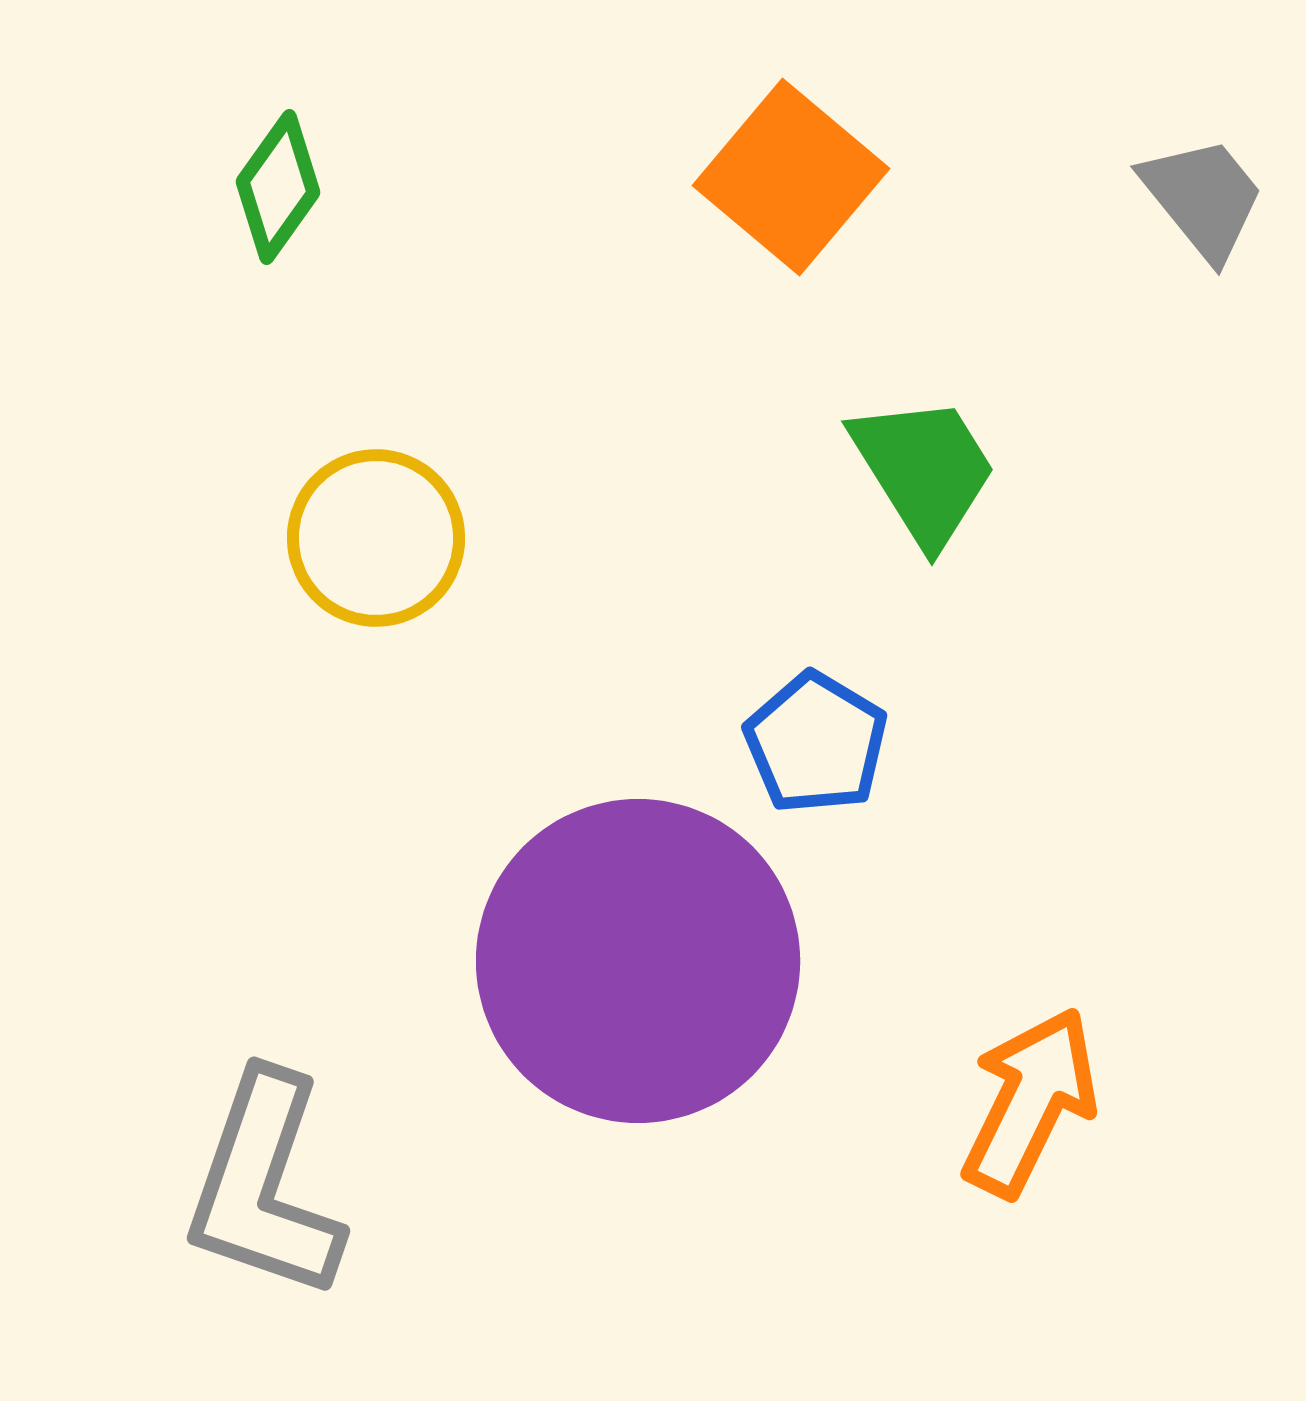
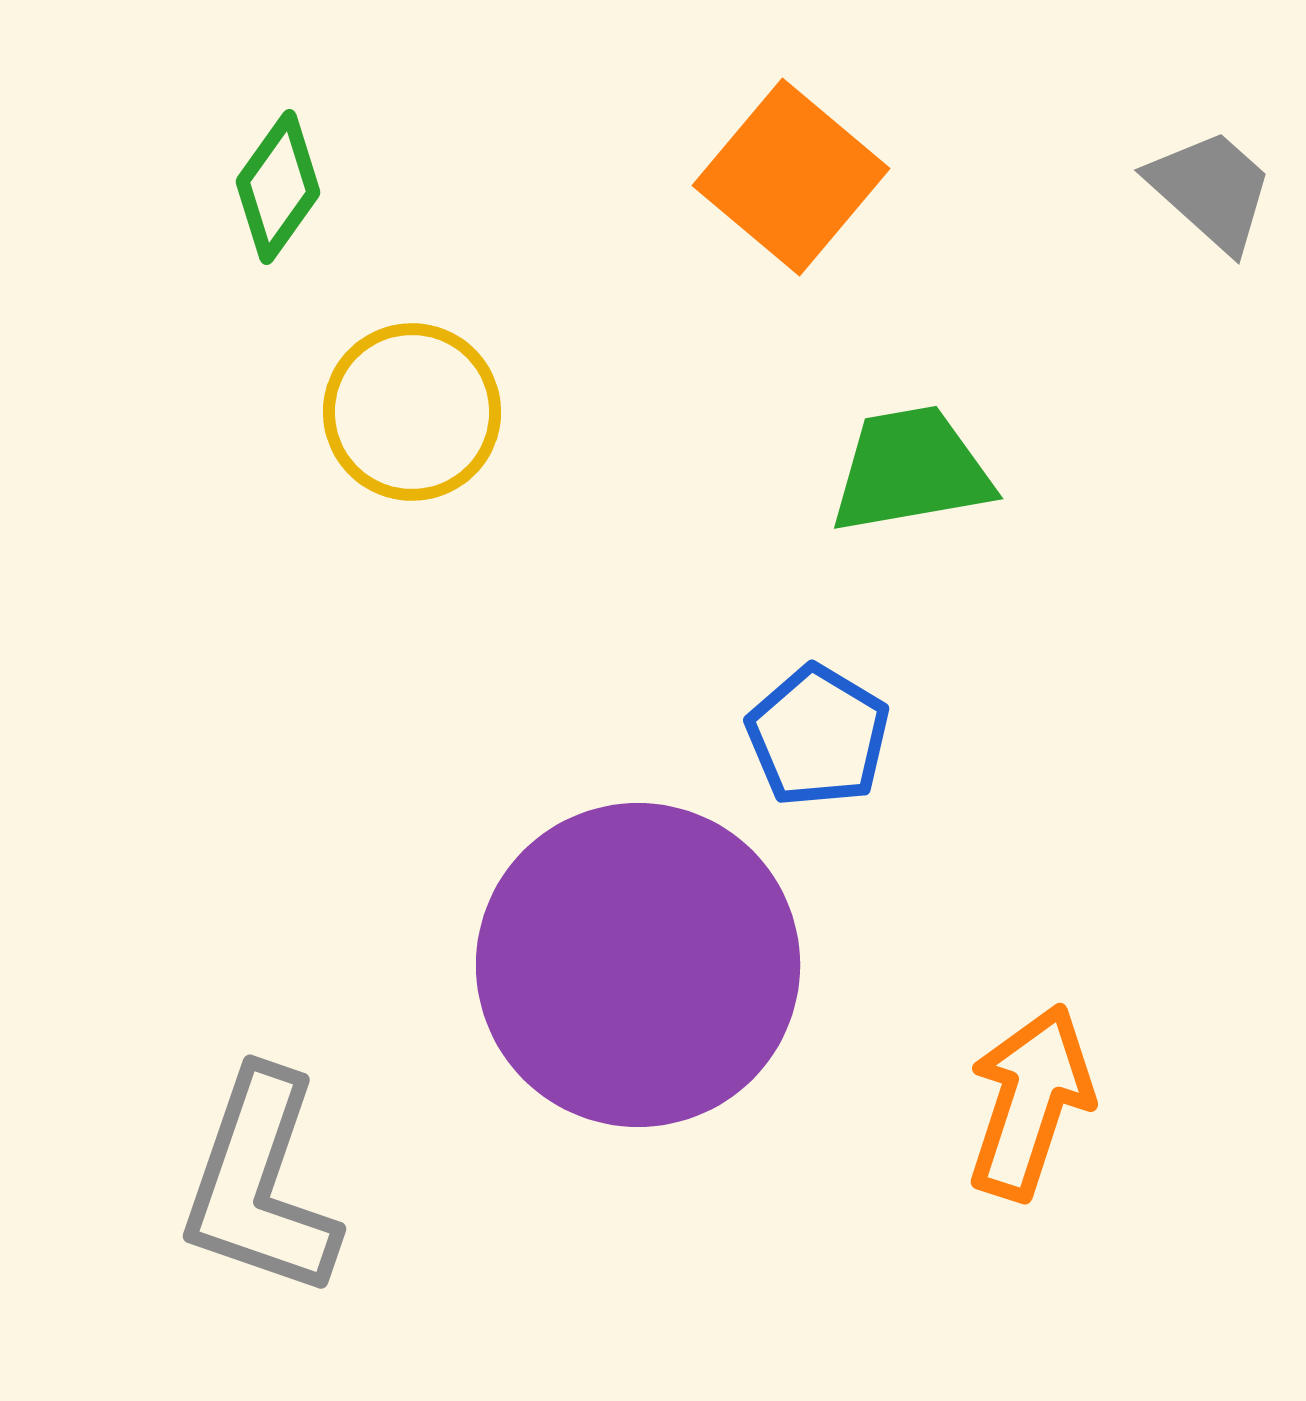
gray trapezoid: moved 8 px right, 8 px up; rotated 9 degrees counterclockwise
green trapezoid: moved 13 px left; rotated 68 degrees counterclockwise
yellow circle: moved 36 px right, 126 px up
blue pentagon: moved 2 px right, 7 px up
purple circle: moved 4 px down
orange arrow: rotated 8 degrees counterclockwise
gray L-shape: moved 4 px left, 2 px up
